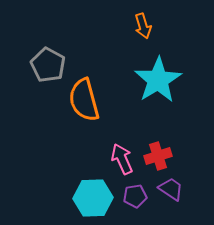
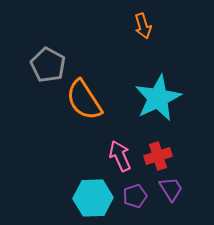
cyan star: moved 18 px down; rotated 6 degrees clockwise
orange semicircle: rotated 18 degrees counterclockwise
pink arrow: moved 2 px left, 3 px up
purple trapezoid: rotated 24 degrees clockwise
purple pentagon: rotated 10 degrees counterclockwise
